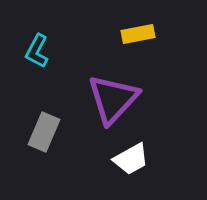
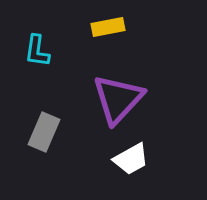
yellow rectangle: moved 30 px left, 7 px up
cyan L-shape: rotated 20 degrees counterclockwise
purple triangle: moved 5 px right
